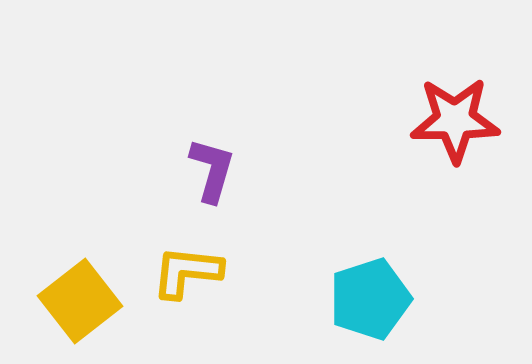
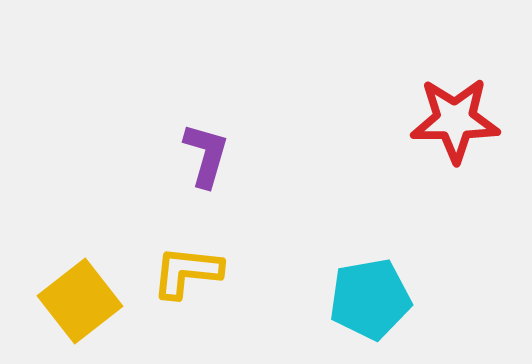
purple L-shape: moved 6 px left, 15 px up
cyan pentagon: rotated 8 degrees clockwise
